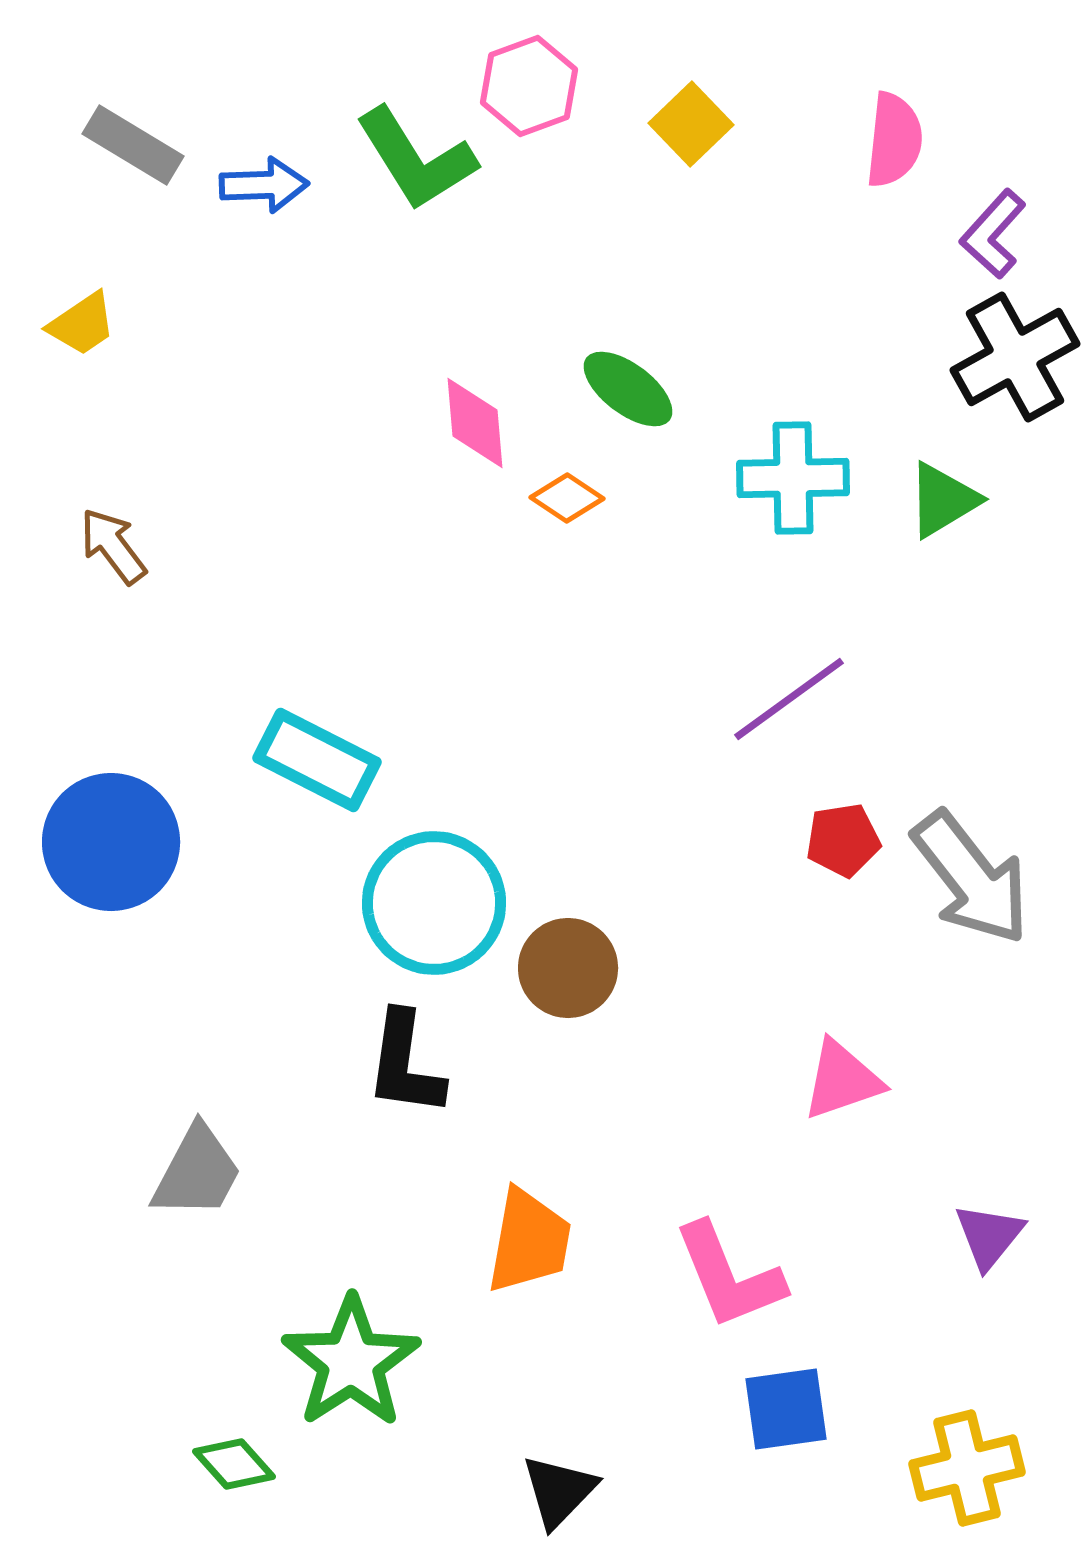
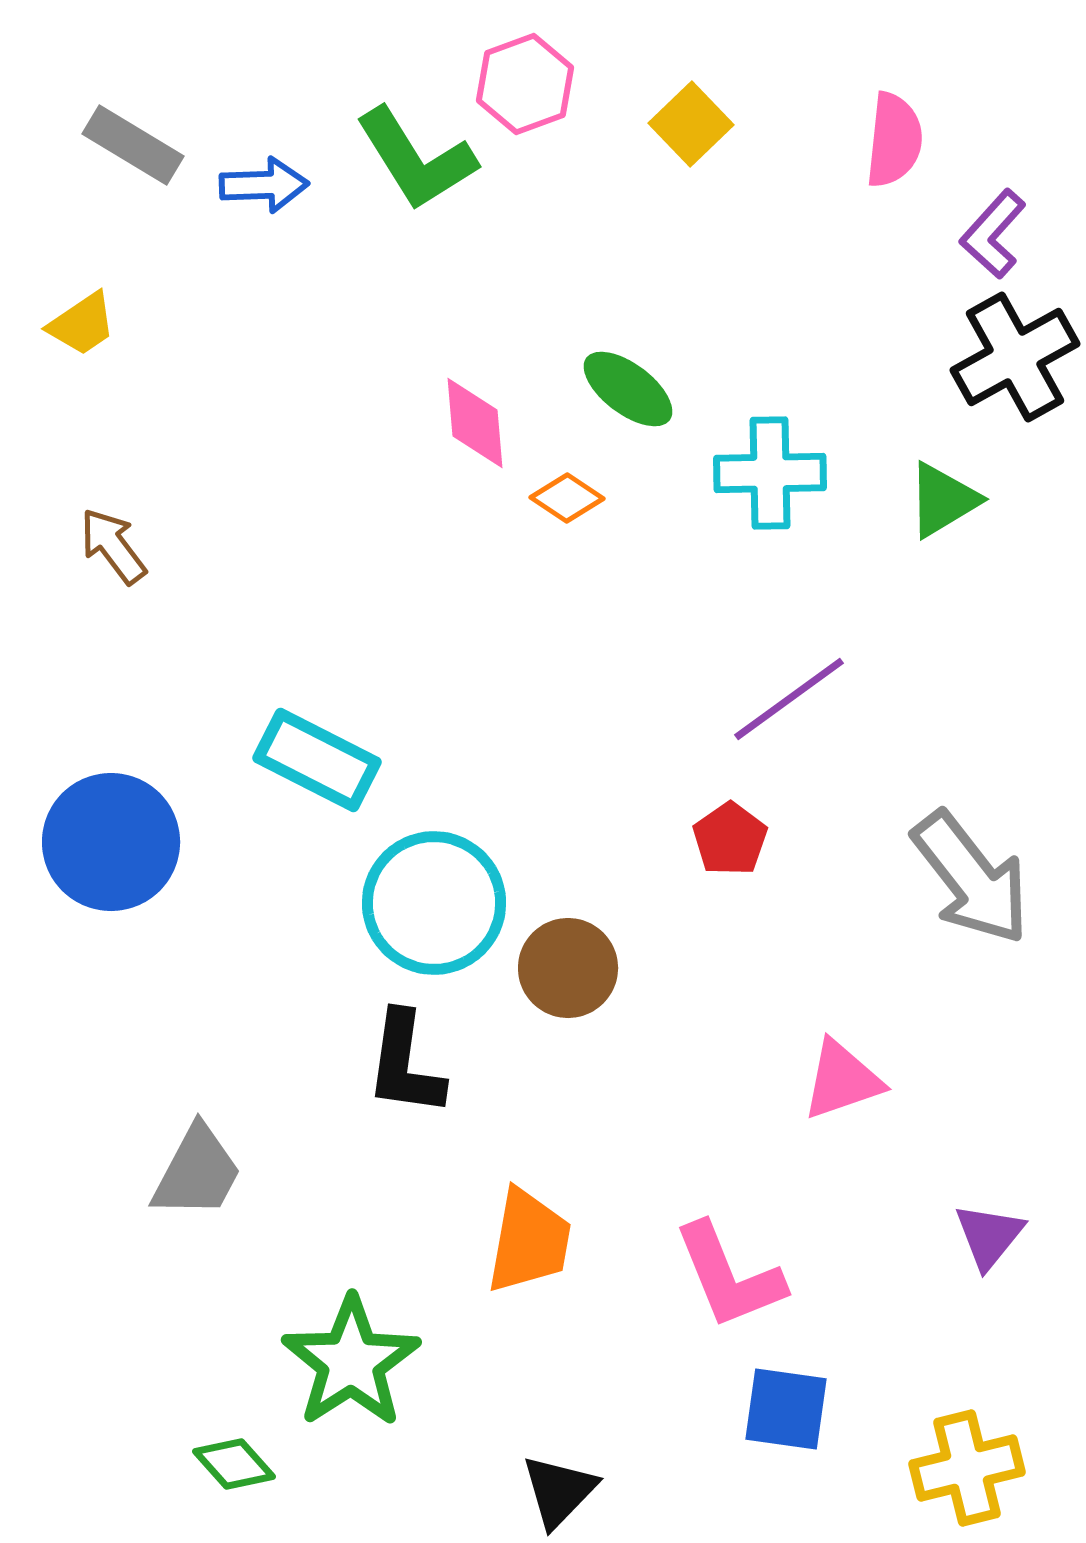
pink hexagon: moved 4 px left, 2 px up
cyan cross: moved 23 px left, 5 px up
red pentagon: moved 113 px left, 1 px up; rotated 26 degrees counterclockwise
blue square: rotated 16 degrees clockwise
